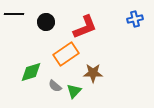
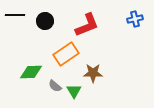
black line: moved 1 px right, 1 px down
black circle: moved 1 px left, 1 px up
red L-shape: moved 2 px right, 2 px up
green diamond: rotated 15 degrees clockwise
green triangle: rotated 14 degrees counterclockwise
